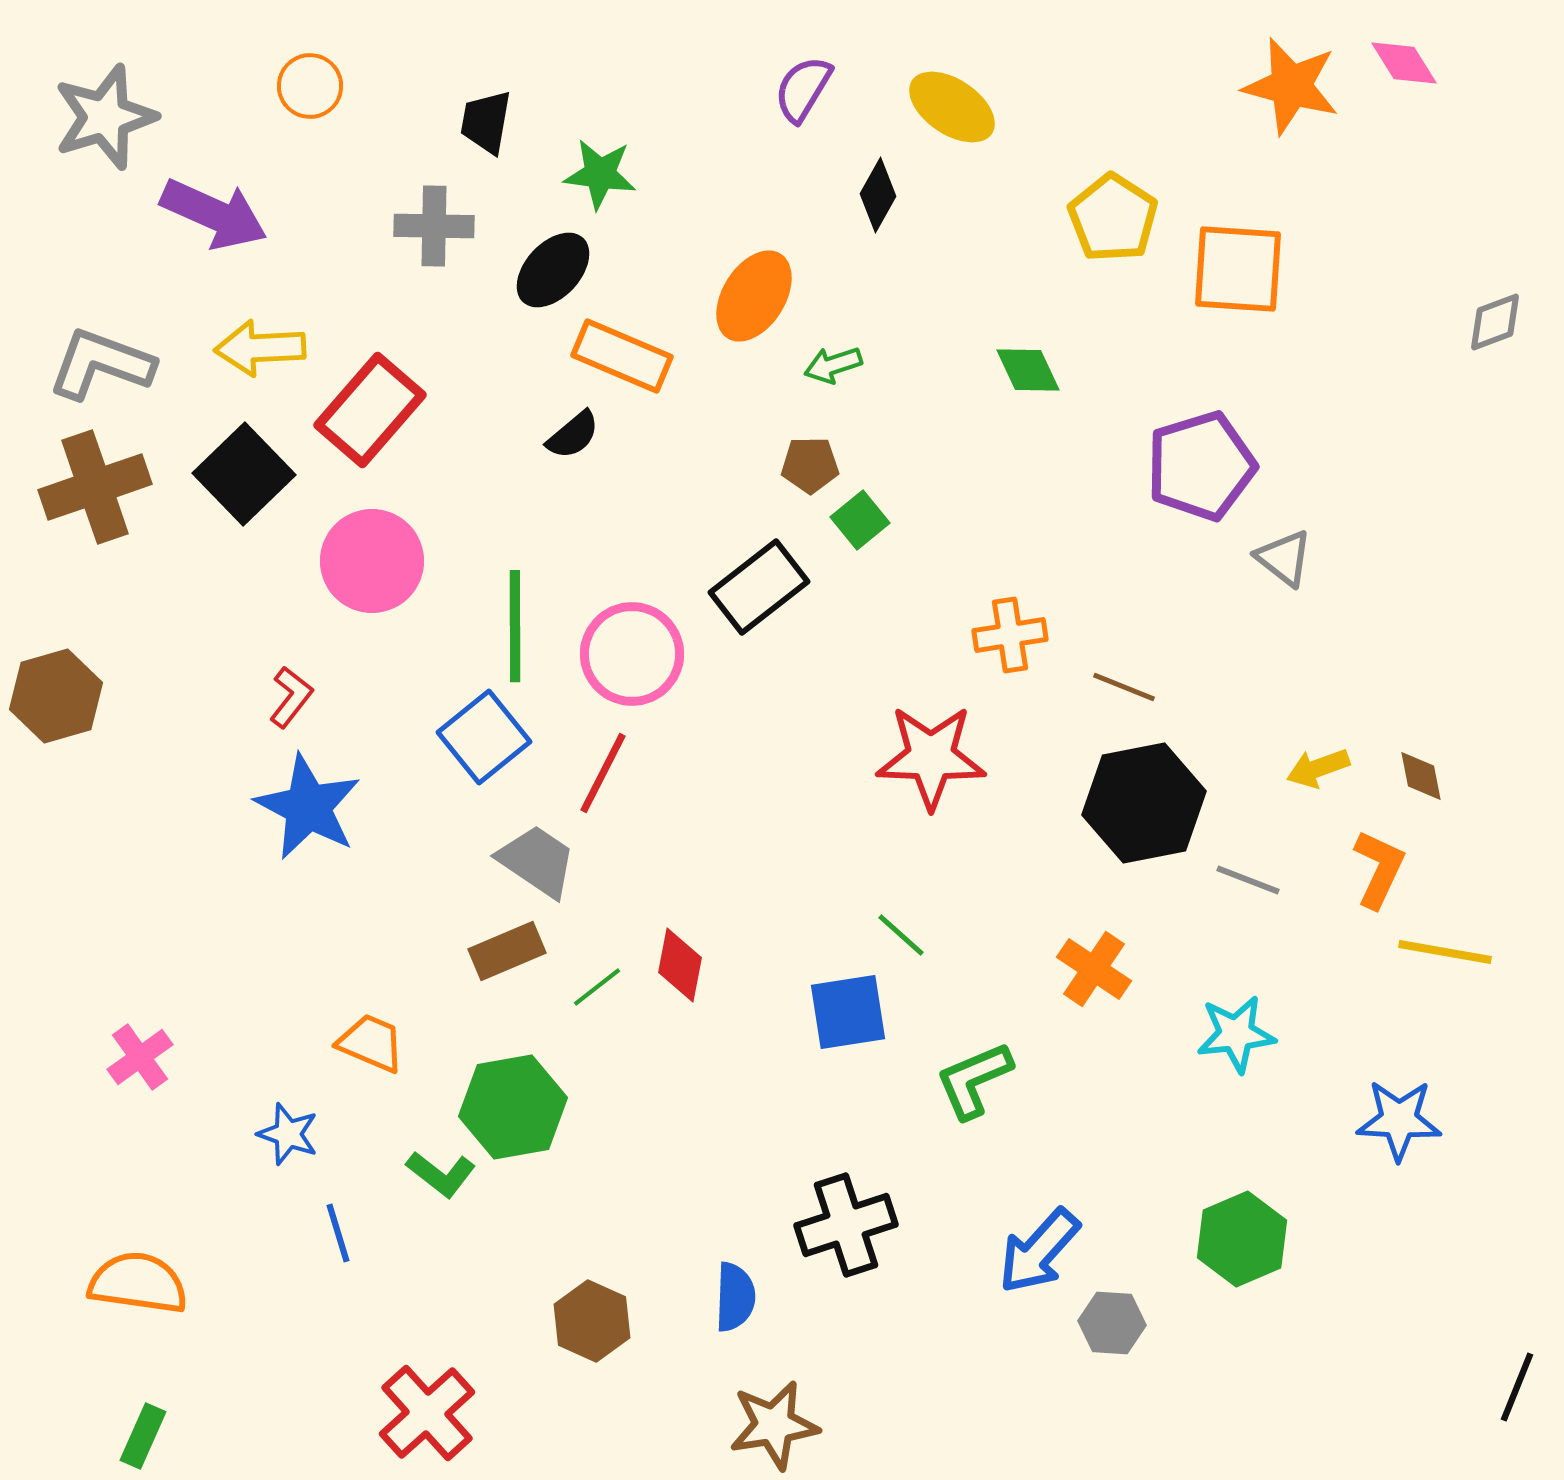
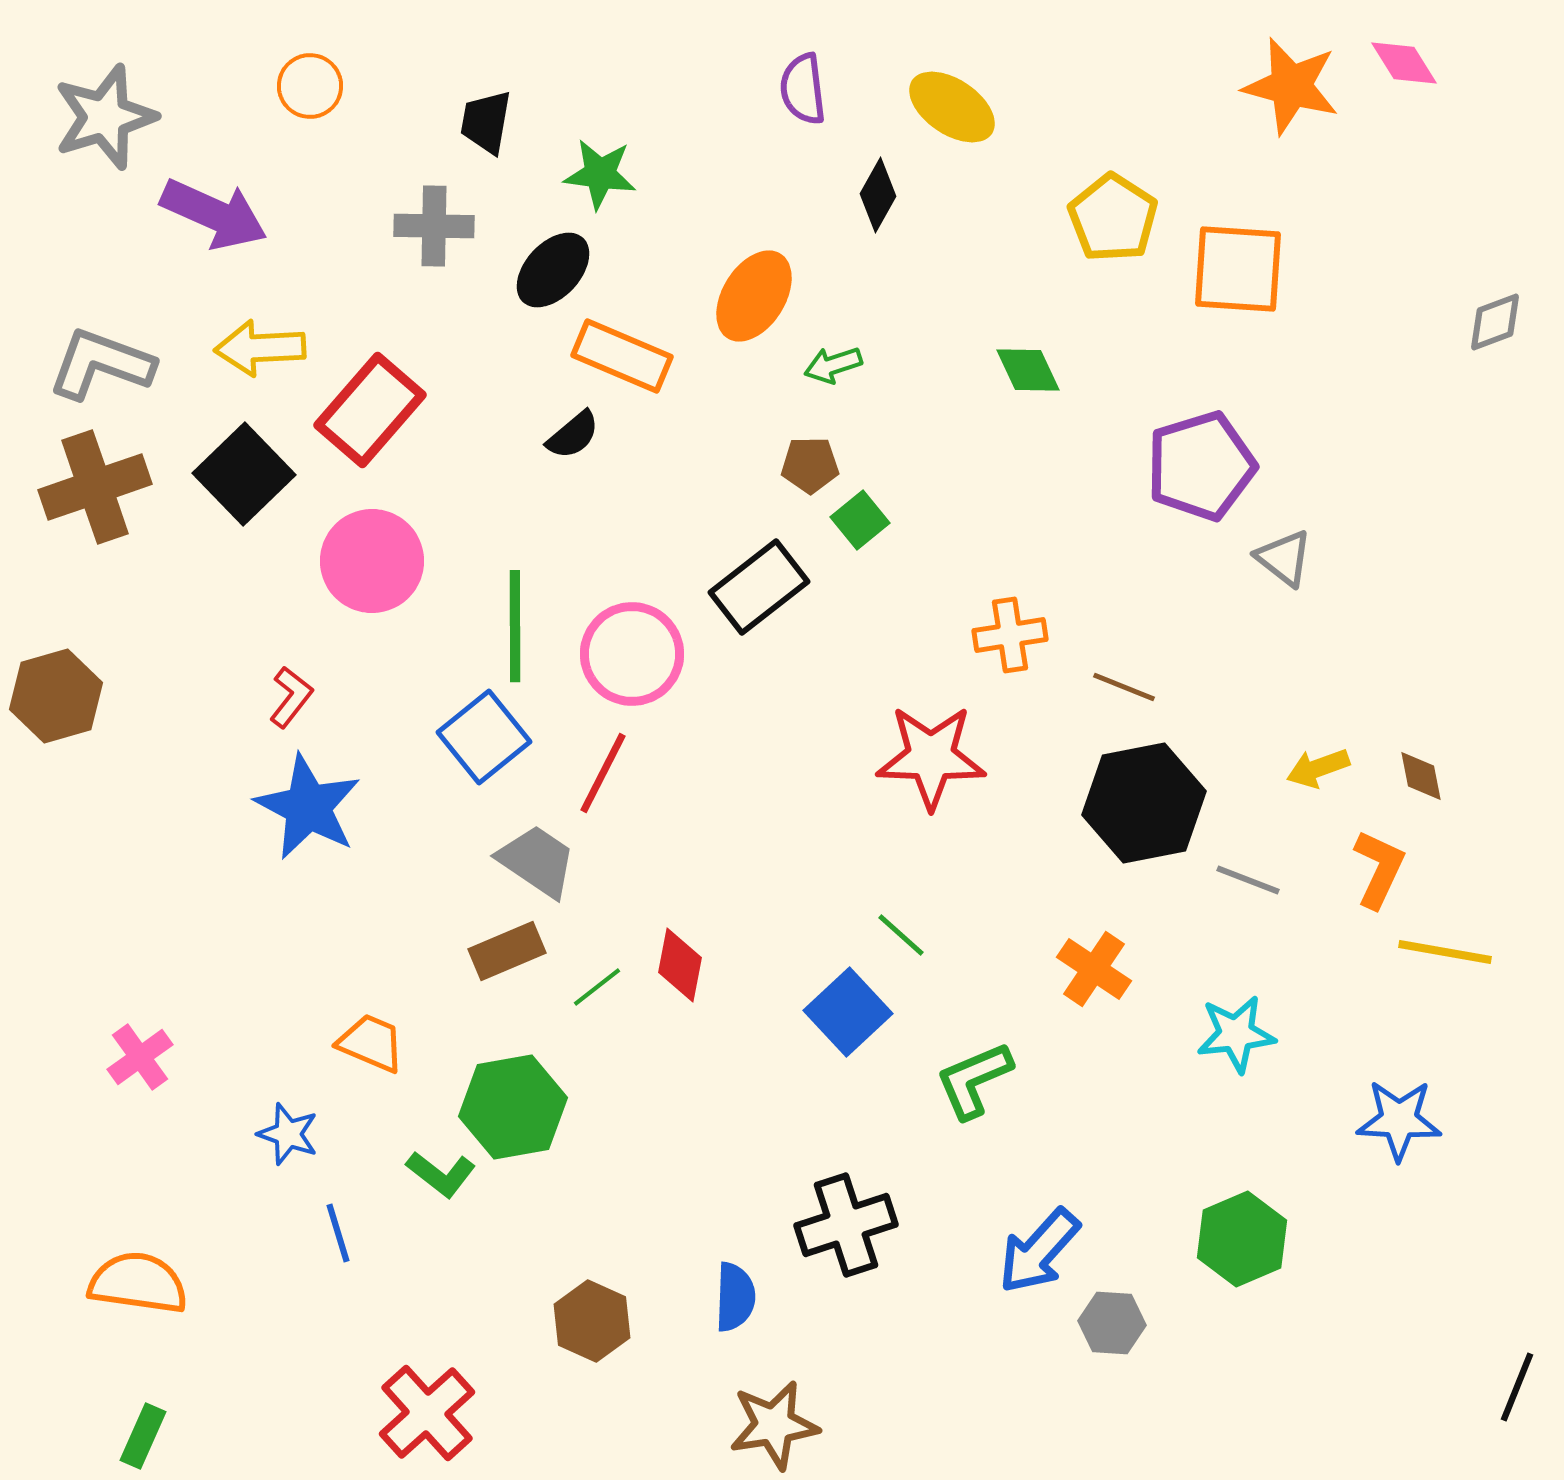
purple semicircle at (803, 89): rotated 38 degrees counterclockwise
blue square at (848, 1012): rotated 34 degrees counterclockwise
